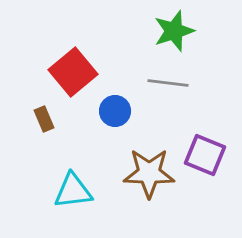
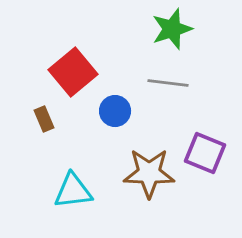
green star: moved 2 px left, 2 px up
purple square: moved 2 px up
